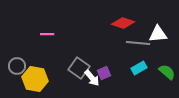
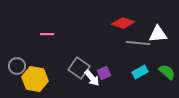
cyan rectangle: moved 1 px right, 4 px down
